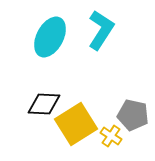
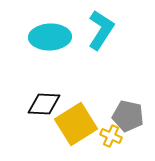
cyan ellipse: rotated 60 degrees clockwise
gray pentagon: moved 5 px left, 1 px down
yellow cross: rotated 10 degrees counterclockwise
